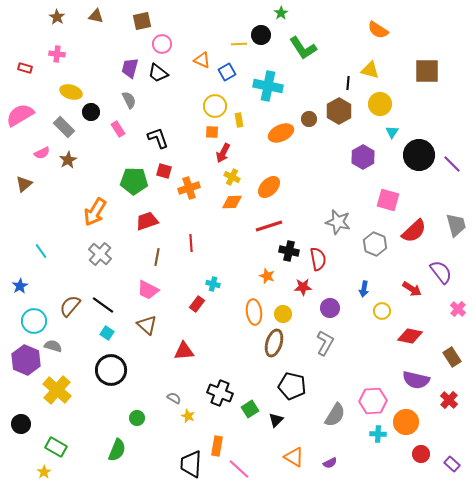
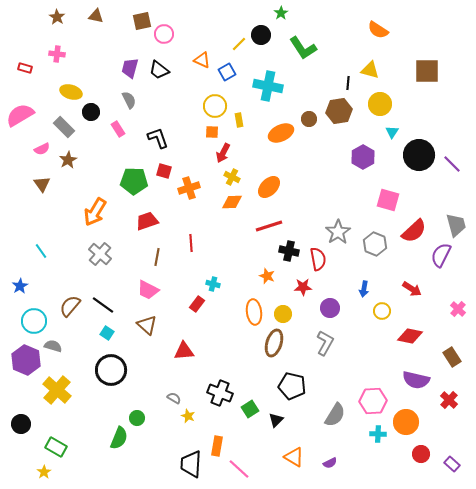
pink circle at (162, 44): moved 2 px right, 10 px up
yellow line at (239, 44): rotated 42 degrees counterclockwise
black trapezoid at (158, 73): moved 1 px right, 3 px up
brown hexagon at (339, 111): rotated 20 degrees clockwise
pink semicircle at (42, 153): moved 4 px up
brown triangle at (24, 184): moved 18 px right; rotated 24 degrees counterclockwise
gray star at (338, 222): moved 10 px down; rotated 25 degrees clockwise
purple semicircle at (441, 272): moved 17 px up; rotated 115 degrees counterclockwise
green semicircle at (117, 450): moved 2 px right, 12 px up
